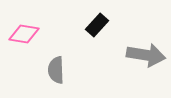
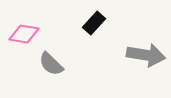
black rectangle: moved 3 px left, 2 px up
gray semicircle: moved 5 px left, 6 px up; rotated 44 degrees counterclockwise
